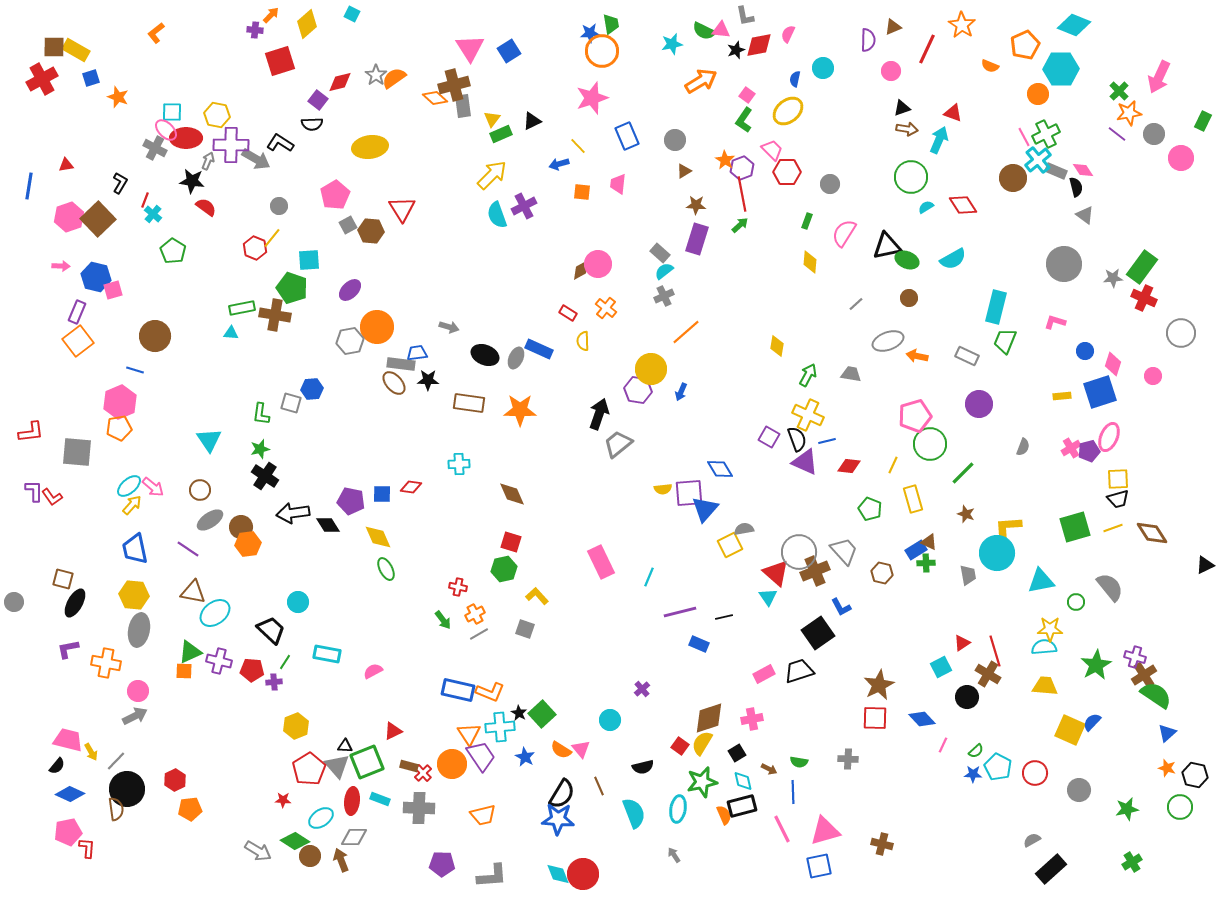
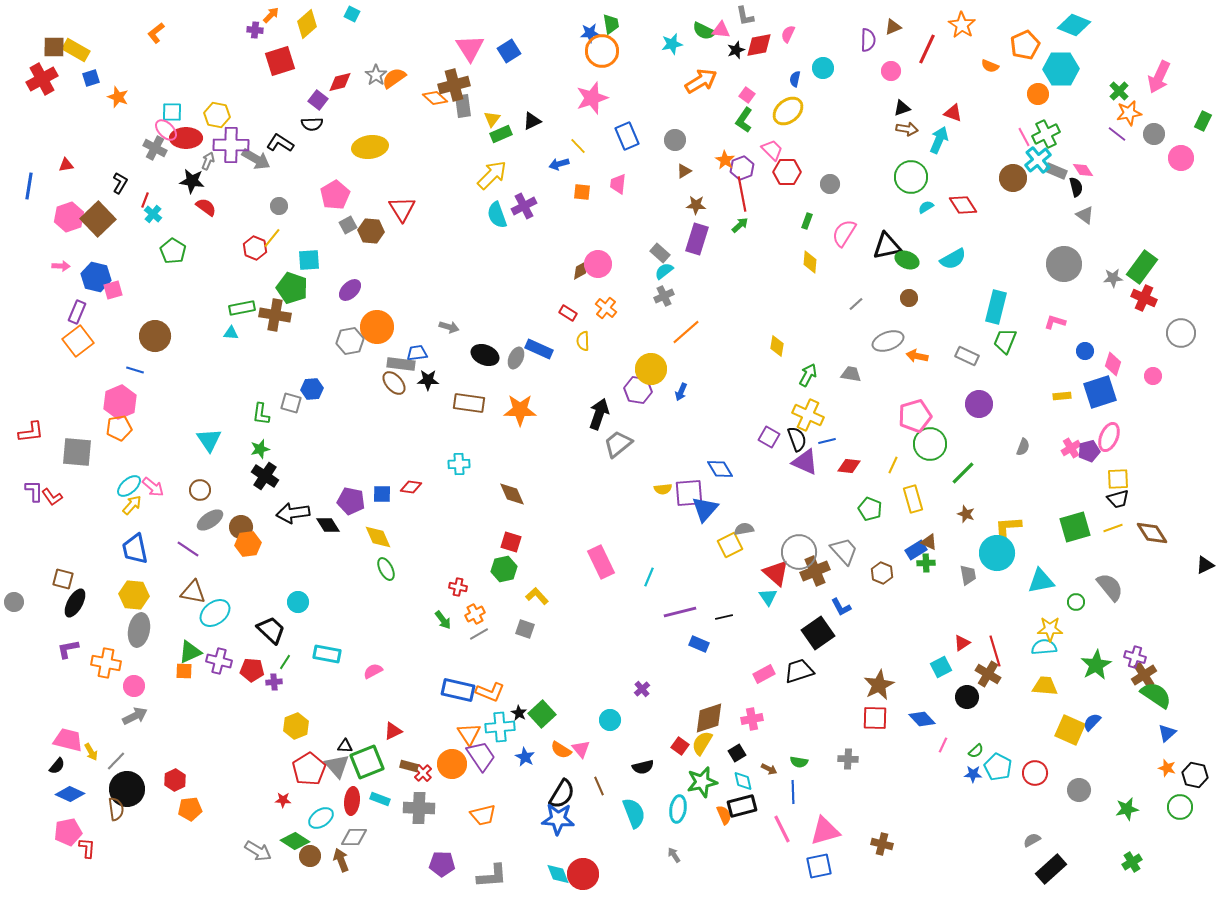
brown hexagon at (882, 573): rotated 10 degrees clockwise
pink circle at (138, 691): moved 4 px left, 5 px up
